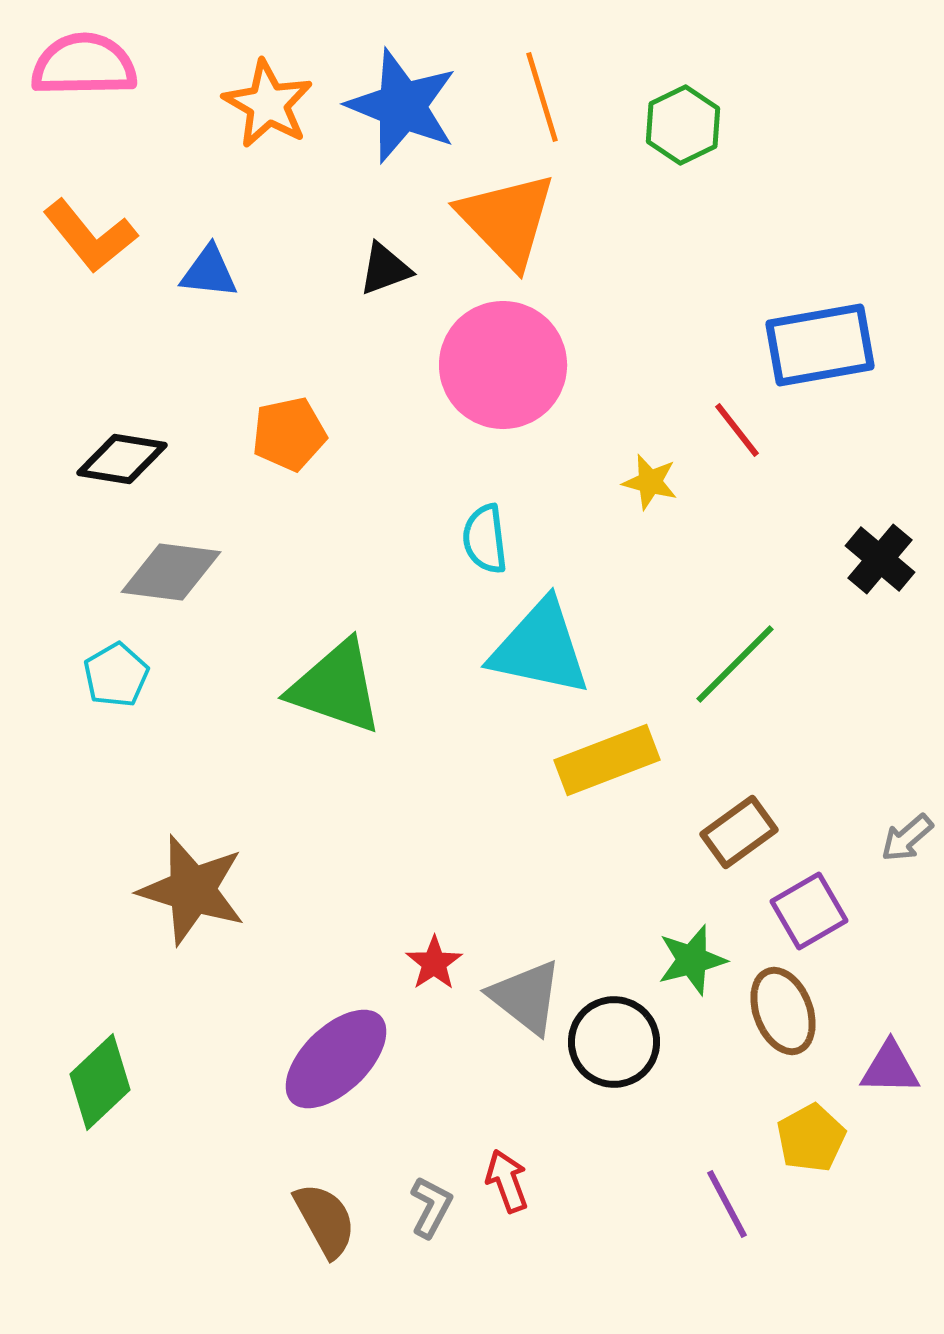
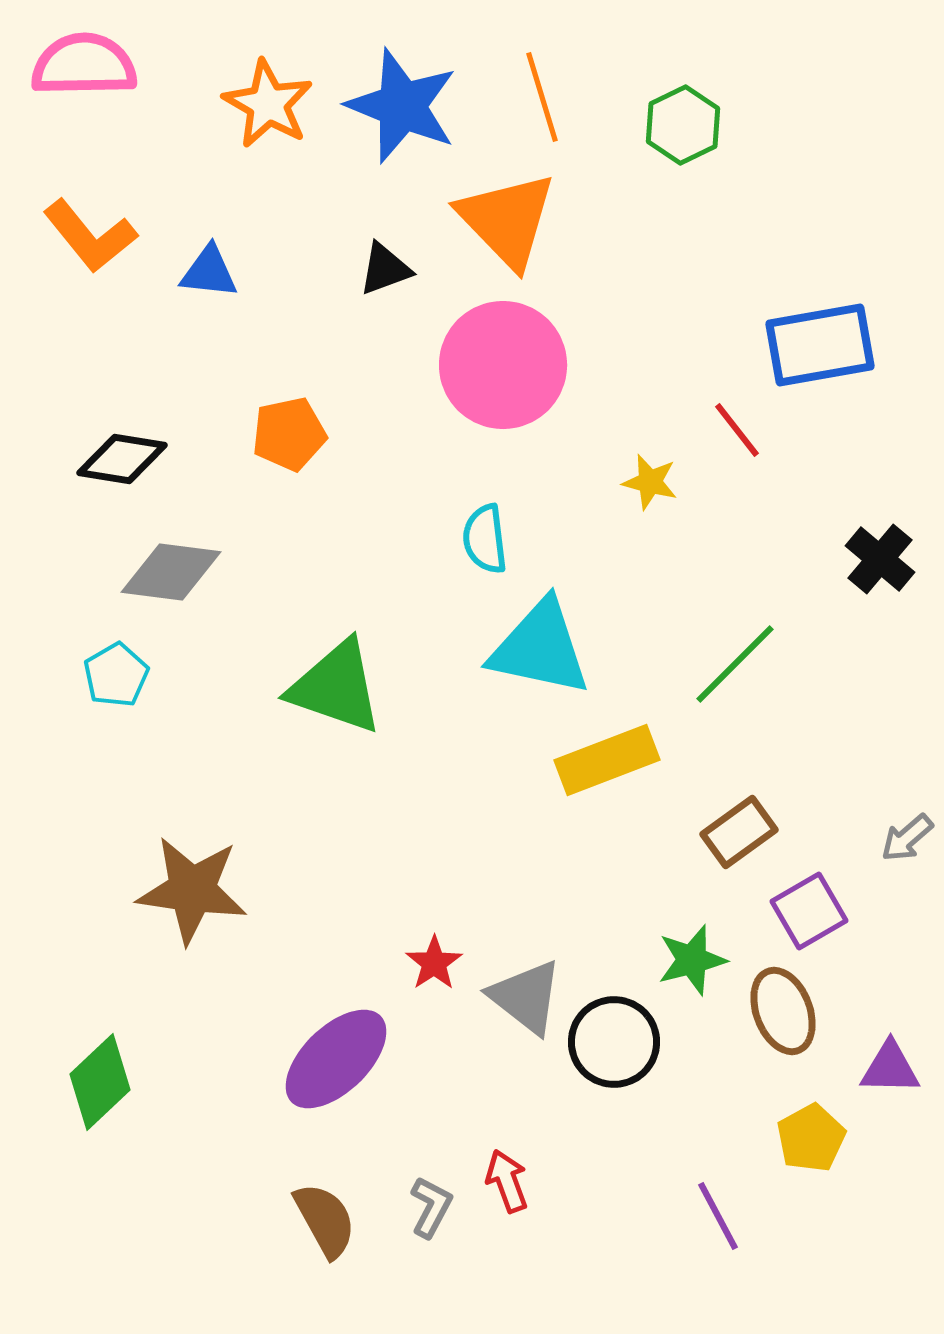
brown star: rotated 9 degrees counterclockwise
purple line: moved 9 px left, 12 px down
